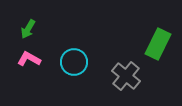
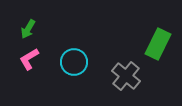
pink L-shape: rotated 60 degrees counterclockwise
